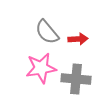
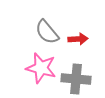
pink star: rotated 24 degrees clockwise
